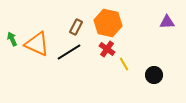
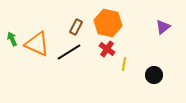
purple triangle: moved 4 px left, 5 px down; rotated 35 degrees counterclockwise
yellow line: rotated 40 degrees clockwise
